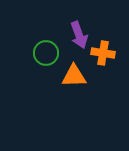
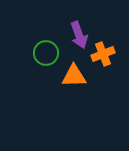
orange cross: moved 1 px down; rotated 30 degrees counterclockwise
